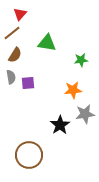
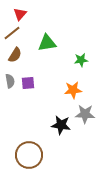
green triangle: rotated 18 degrees counterclockwise
gray semicircle: moved 1 px left, 4 px down
gray star: rotated 12 degrees clockwise
black star: moved 1 px right; rotated 30 degrees counterclockwise
